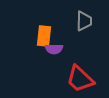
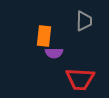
purple semicircle: moved 4 px down
red trapezoid: rotated 40 degrees counterclockwise
